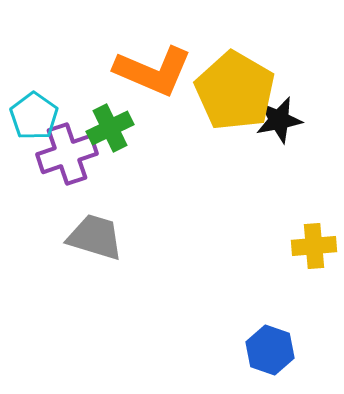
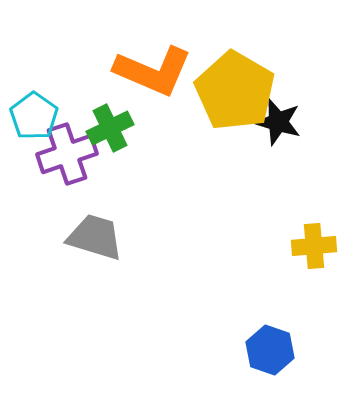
black star: moved 1 px left, 2 px down; rotated 27 degrees clockwise
